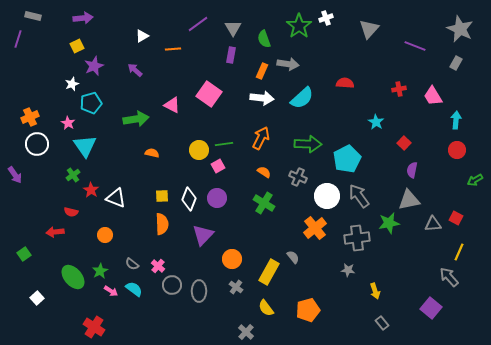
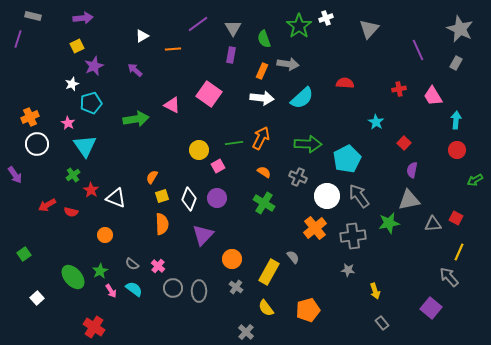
purple line at (415, 46): moved 3 px right, 4 px down; rotated 45 degrees clockwise
green line at (224, 144): moved 10 px right, 1 px up
orange semicircle at (152, 153): moved 24 px down; rotated 72 degrees counterclockwise
yellow square at (162, 196): rotated 16 degrees counterclockwise
red arrow at (55, 232): moved 8 px left, 27 px up; rotated 24 degrees counterclockwise
gray cross at (357, 238): moved 4 px left, 2 px up
gray circle at (172, 285): moved 1 px right, 3 px down
pink arrow at (111, 291): rotated 24 degrees clockwise
